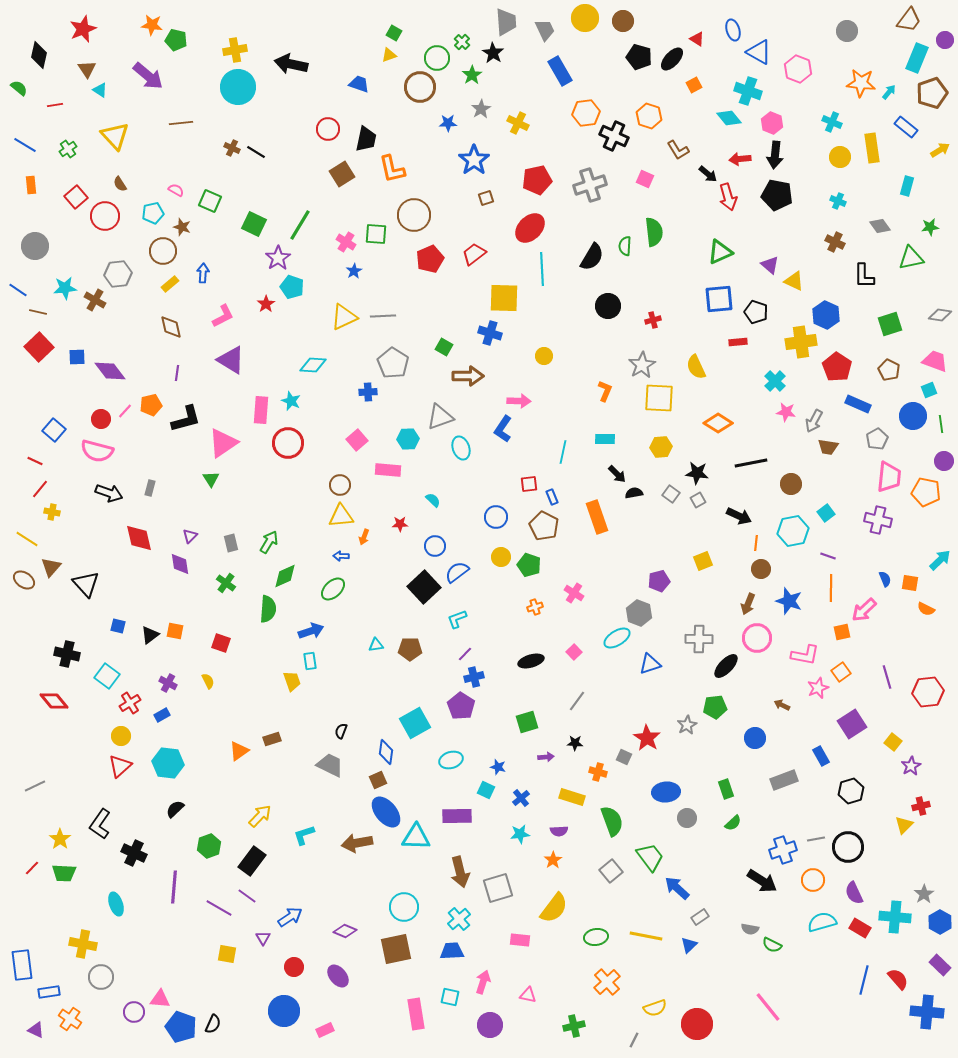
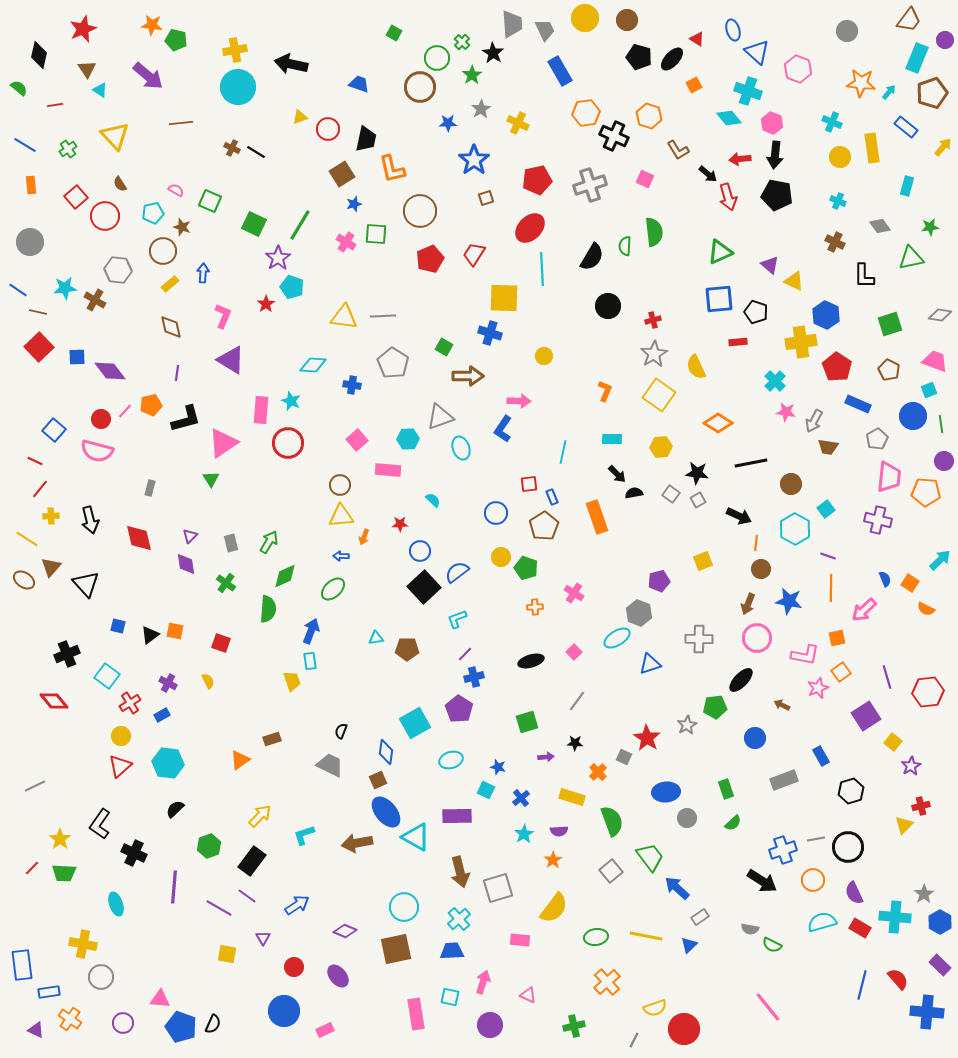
brown circle at (623, 21): moved 4 px right, 1 px up
gray trapezoid at (506, 22): moved 6 px right, 2 px down
blue triangle at (759, 52): moved 2 px left; rotated 12 degrees clockwise
yellow triangle at (389, 55): moved 89 px left, 62 px down
yellow arrow at (940, 150): moved 3 px right, 3 px up; rotated 18 degrees counterclockwise
brown circle at (414, 215): moved 6 px right, 4 px up
gray circle at (35, 246): moved 5 px left, 4 px up
red trapezoid at (474, 254): rotated 20 degrees counterclockwise
blue star at (354, 271): moved 67 px up; rotated 14 degrees clockwise
gray hexagon at (118, 274): moved 4 px up; rotated 12 degrees clockwise
pink L-shape at (223, 316): rotated 40 degrees counterclockwise
yellow triangle at (344, 317): rotated 32 degrees clockwise
gray star at (642, 365): moved 12 px right, 11 px up
blue cross at (368, 392): moved 16 px left, 7 px up; rotated 12 degrees clockwise
yellow square at (659, 398): moved 3 px up; rotated 32 degrees clockwise
cyan rectangle at (605, 439): moved 7 px right
orange pentagon at (926, 492): rotated 8 degrees counterclockwise
black arrow at (109, 493): moved 19 px left, 27 px down; rotated 56 degrees clockwise
yellow cross at (52, 512): moved 1 px left, 4 px down; rotated 14 degrees counterclockwise
cyan square at (826, 513): moved 4 px up
blue circle at (496, 517): moved 4 px up
brown pentagon at (544, 526): rotated 12 degrees clockwise
cyan hexagon at (793, 531): moved 2 px right, 2 px up; rotated 20 degrees counterclockwise
blue circle at (435, 546): moved 15 px left, 5 px down
purple diamond at (180, 564): moved 6 px right
green pentagon at (529, 565): moved 3 px left, 3 px down
orange square at (910, 583): rotated 24 degrees clockwise
blue star at (789, 601): rotated 8 degrees counterclockwise
orange cross at (535, 607): rotated 14 degrees clockwise
blue arrow at (311, 631): rotated 50 degrees counterclockwise
orange square at (842, 632): moved 5 px left, 6 px down
cyan triangle at (376, 645): moved 7 px up
brown pentagon at (410, 649): moved 3 px left
black cross at (67, 654): rotated 35 degrees counterclockwise
black ellipse at (726, 666): moved 15 px right, 14 px down
purple pentagon at (461, 706): moved 2 px left, 3 px down
purple square at (852, 724): moved 14 px right, 8 px up
orange triangle at (239, 751): moved 1 px right, 9 px down
orange cross at (598, 772): rotated 30 degrees clockwise
cyan star at (520, 834): moved 4 px right; rotated 24 degrees counterclockwise
cyan triangle at (416, 837): rotated 28 degrees clockwise
blue arrow at (290, 917): moved 7 px right, 12 px up
blue line at (864, 980): moved 2 px left, 5 px down
pink triangle at (528, 995): rotated 12 degrees clockwise
purple circle at (134, 1012): moved 11 px left, 11 px down
red circle at (697, 1024): moved 13 px left, 5 px down
